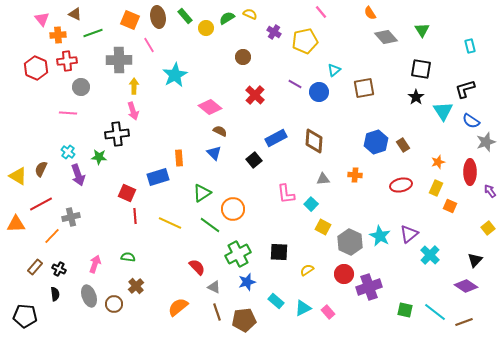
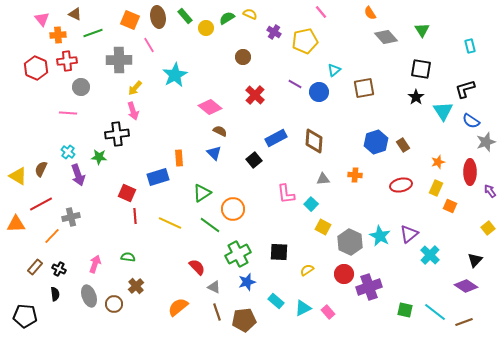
yellow arrow at (134, 86): moved 1 px right, 2 px down; rotated 140 degrees counterclockwise
